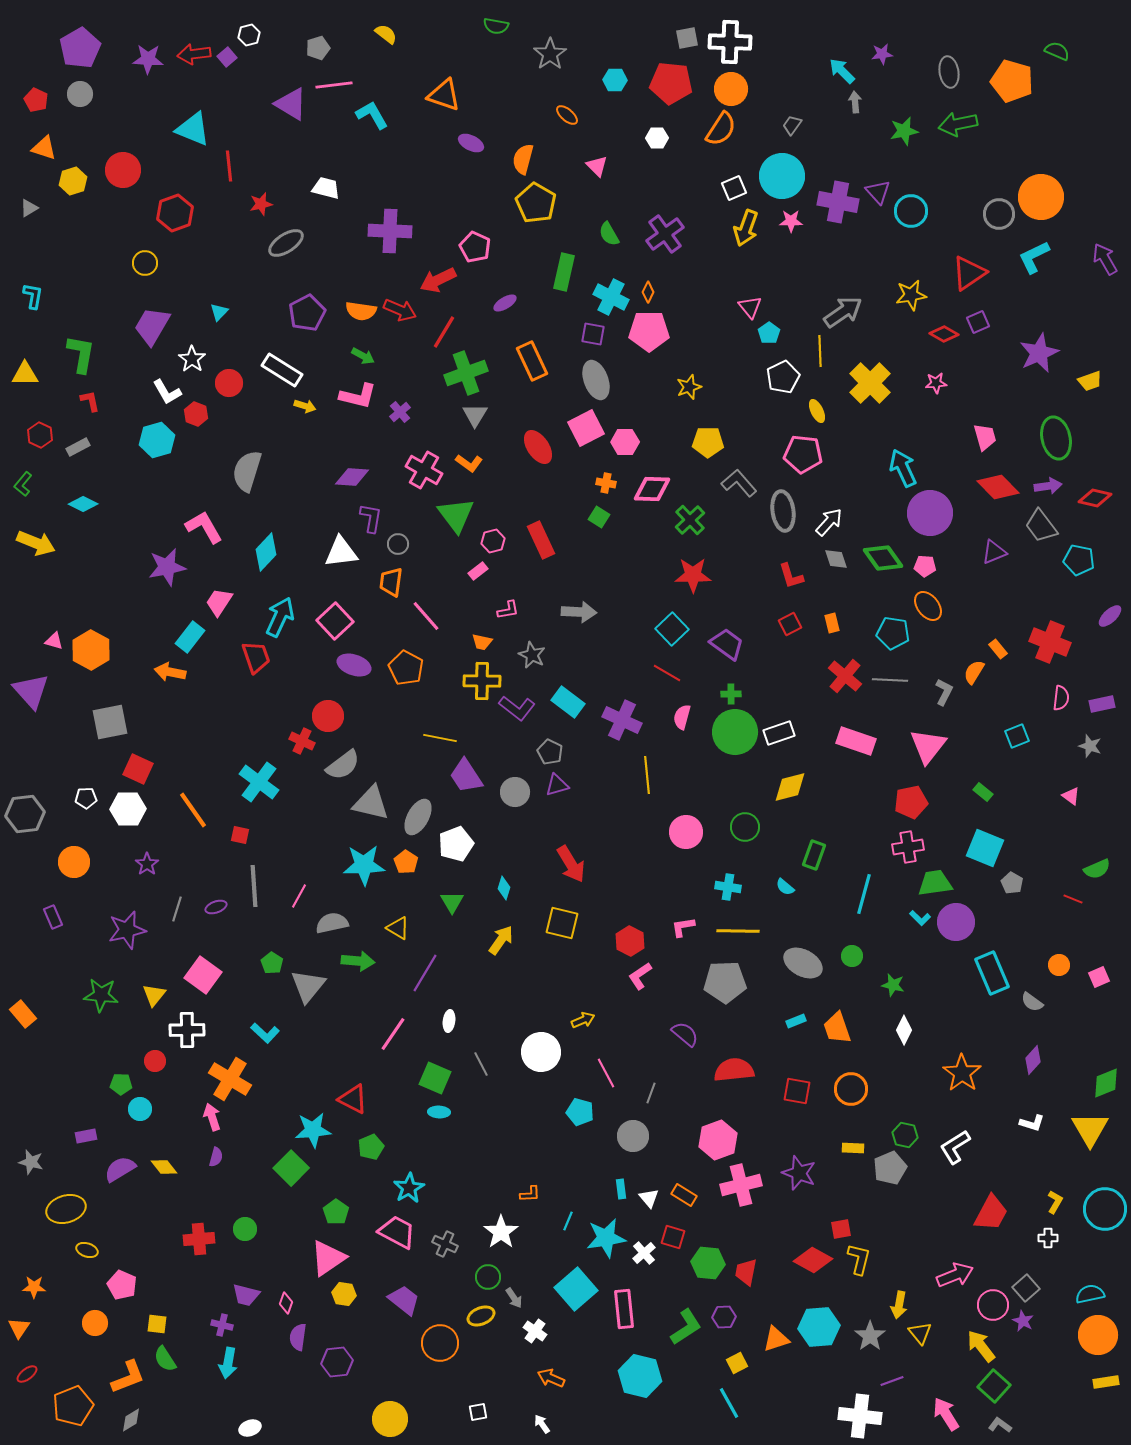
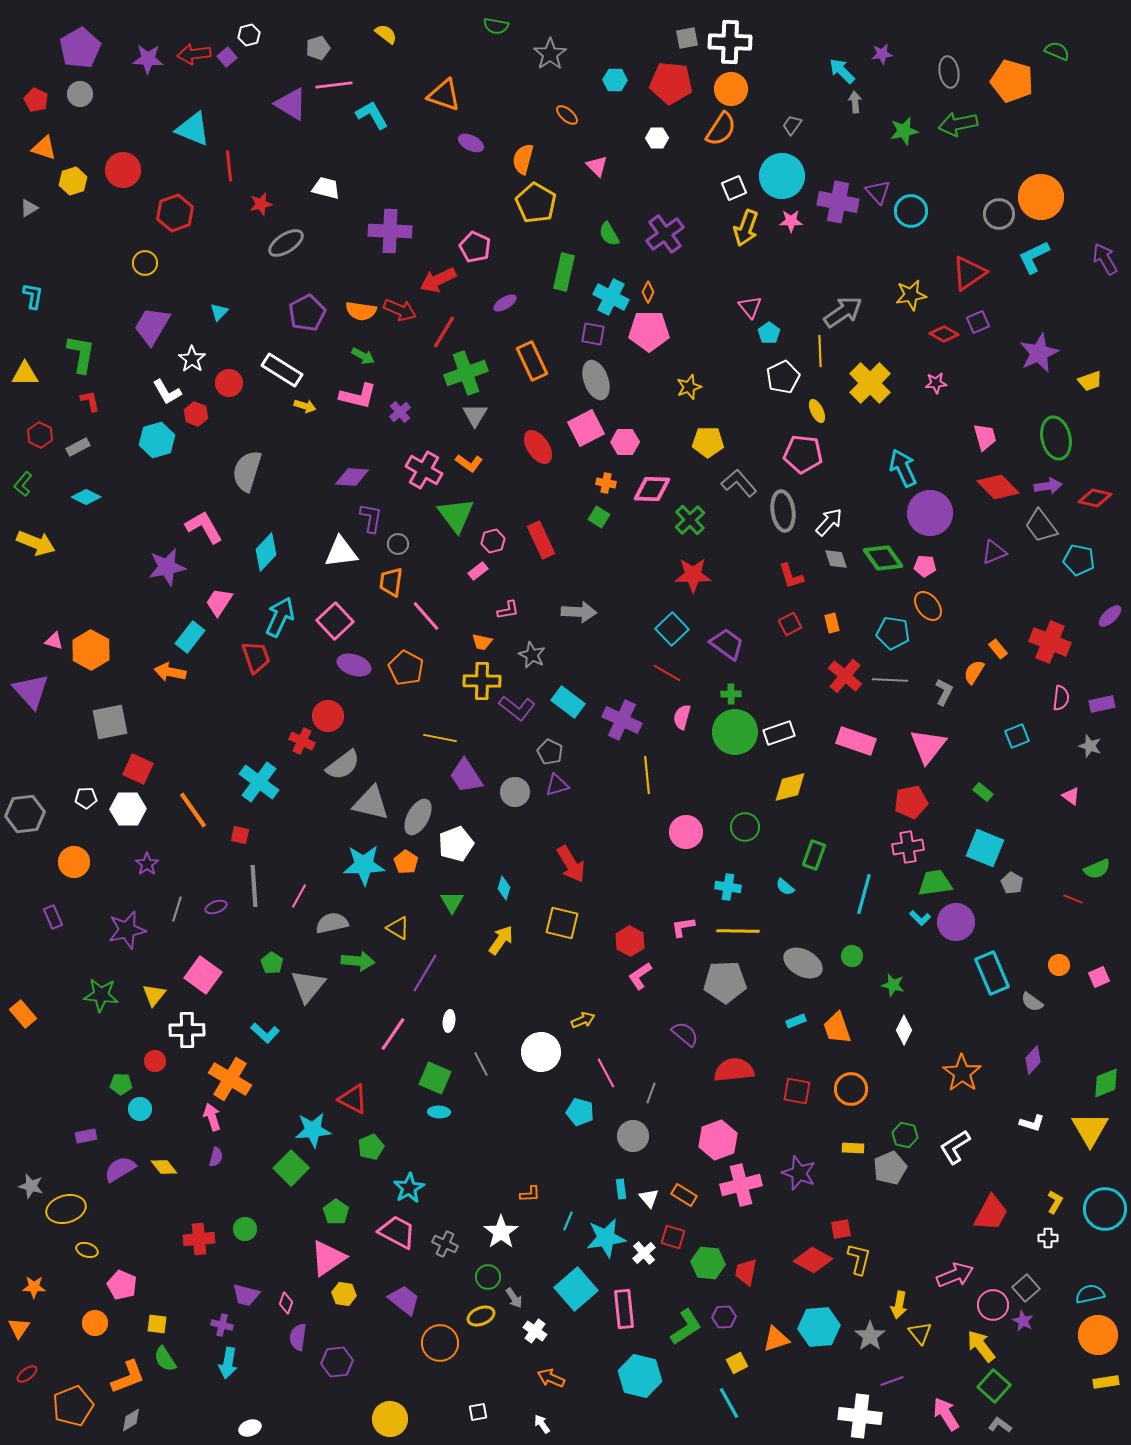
cyan diamond at (83, 504): moved 3 px right, 7 px up
gray star at (31, 1162): moved 24 px down
